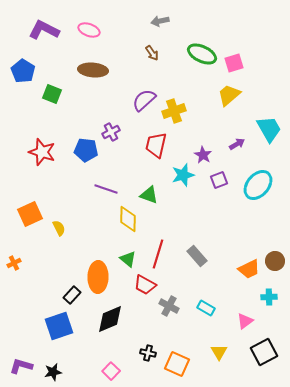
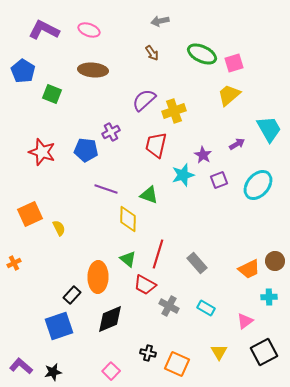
gray rectangle at (197, 256): moved 7 px down
purple L-shape at (21, 366): rotated 25 degrees clockwise
